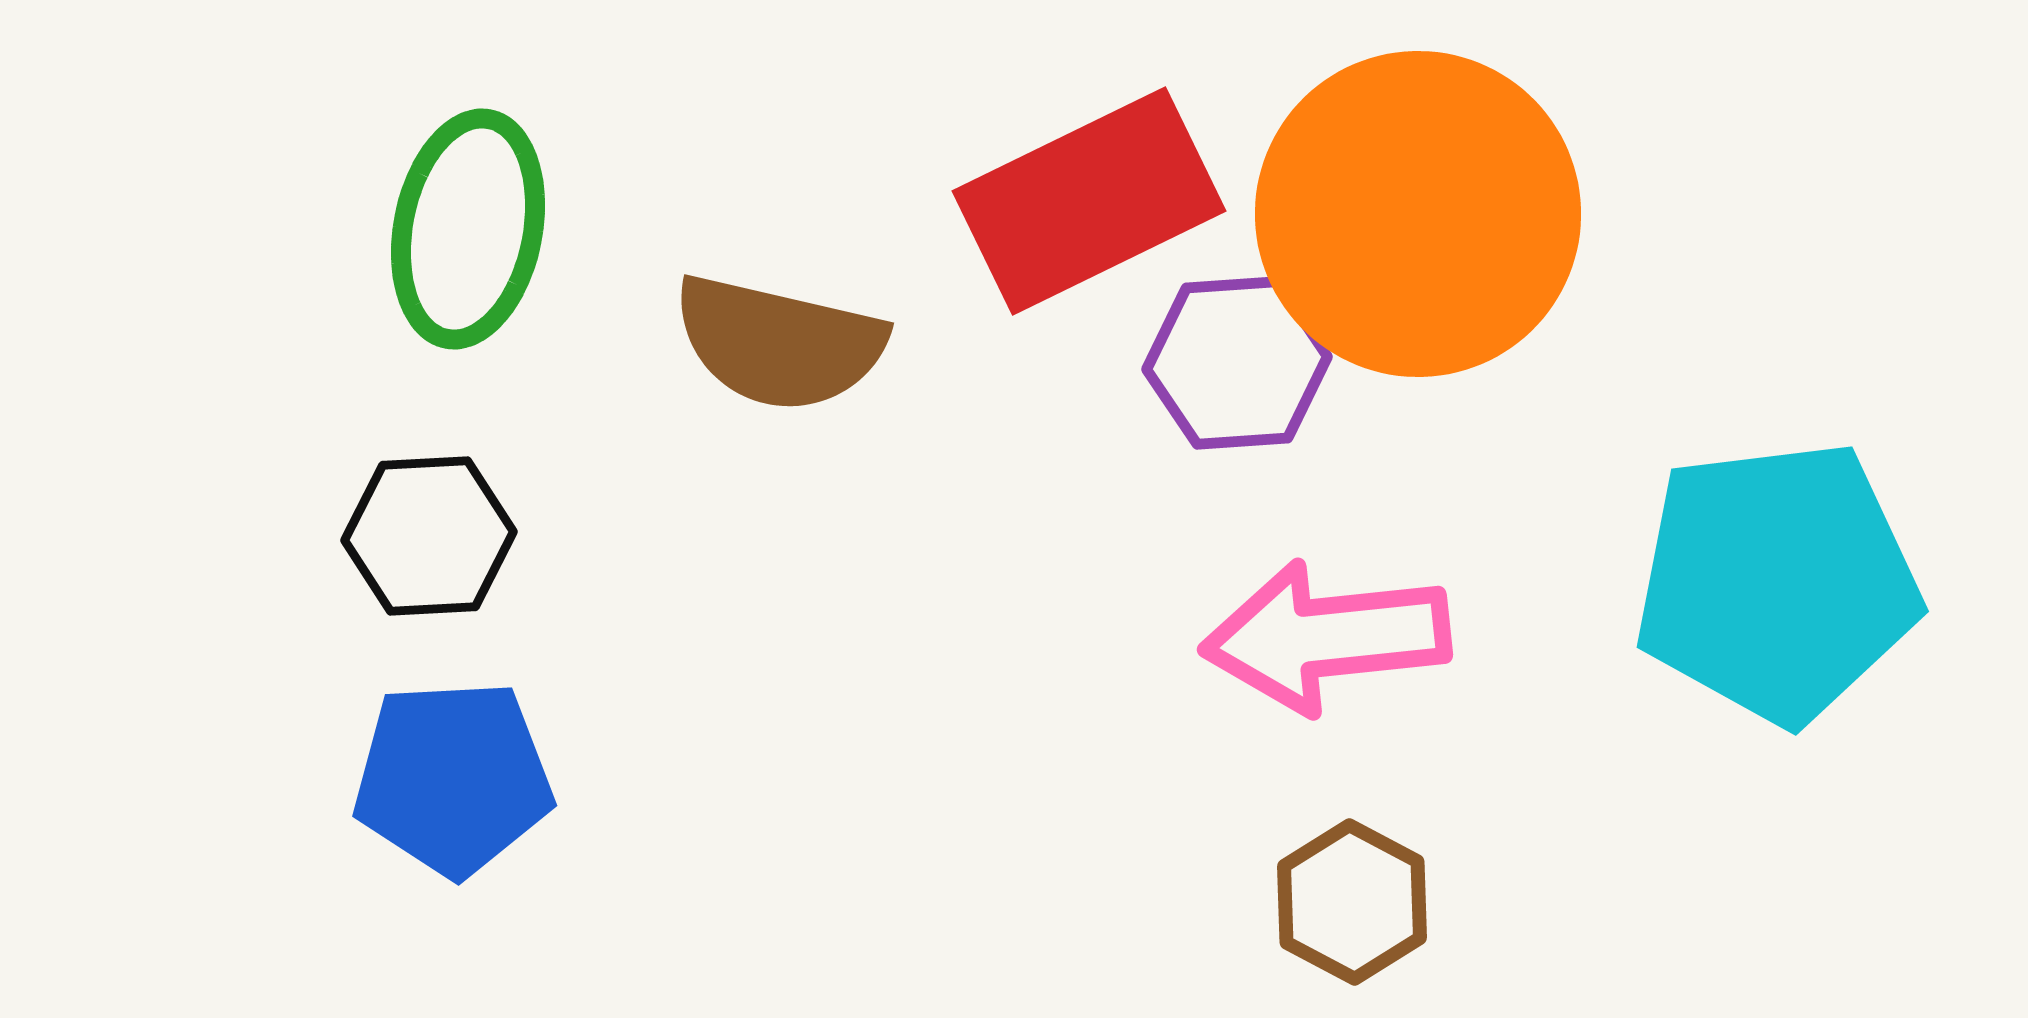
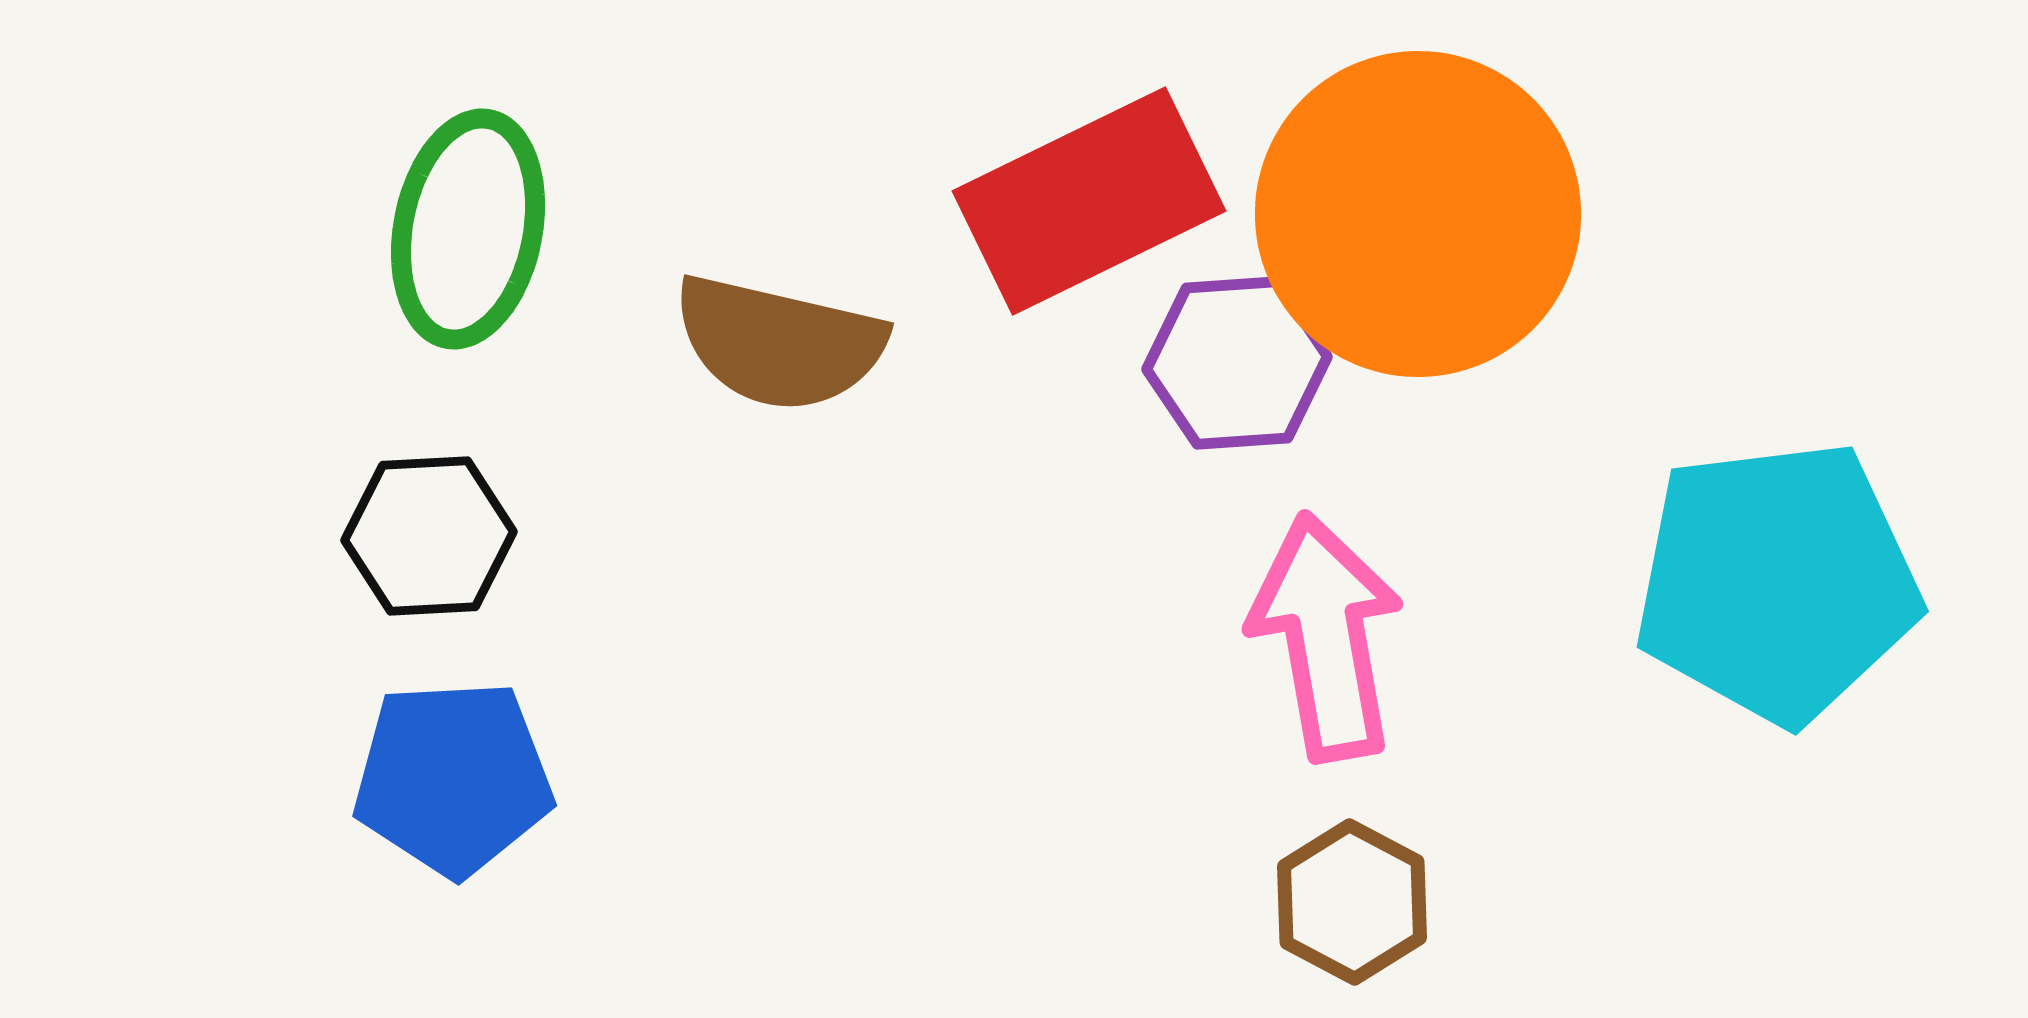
pink arrow: rotated 86 degrees clockwise
